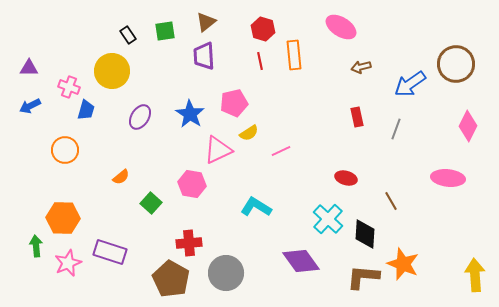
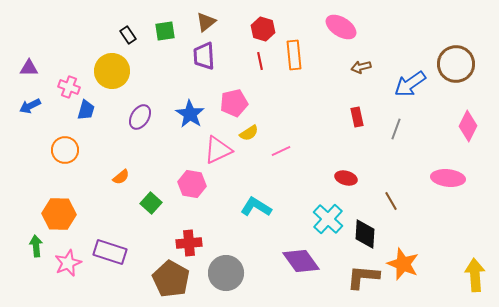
orange hexagon at (63, 218): moved 4 px left, 4 px up
